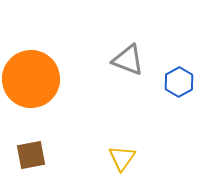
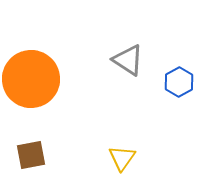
gray triangle: rotated 12 degrees clockwise
